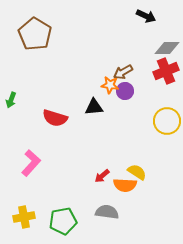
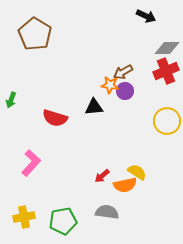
orange semicircle: rotated 15 degrees counterclockwise
